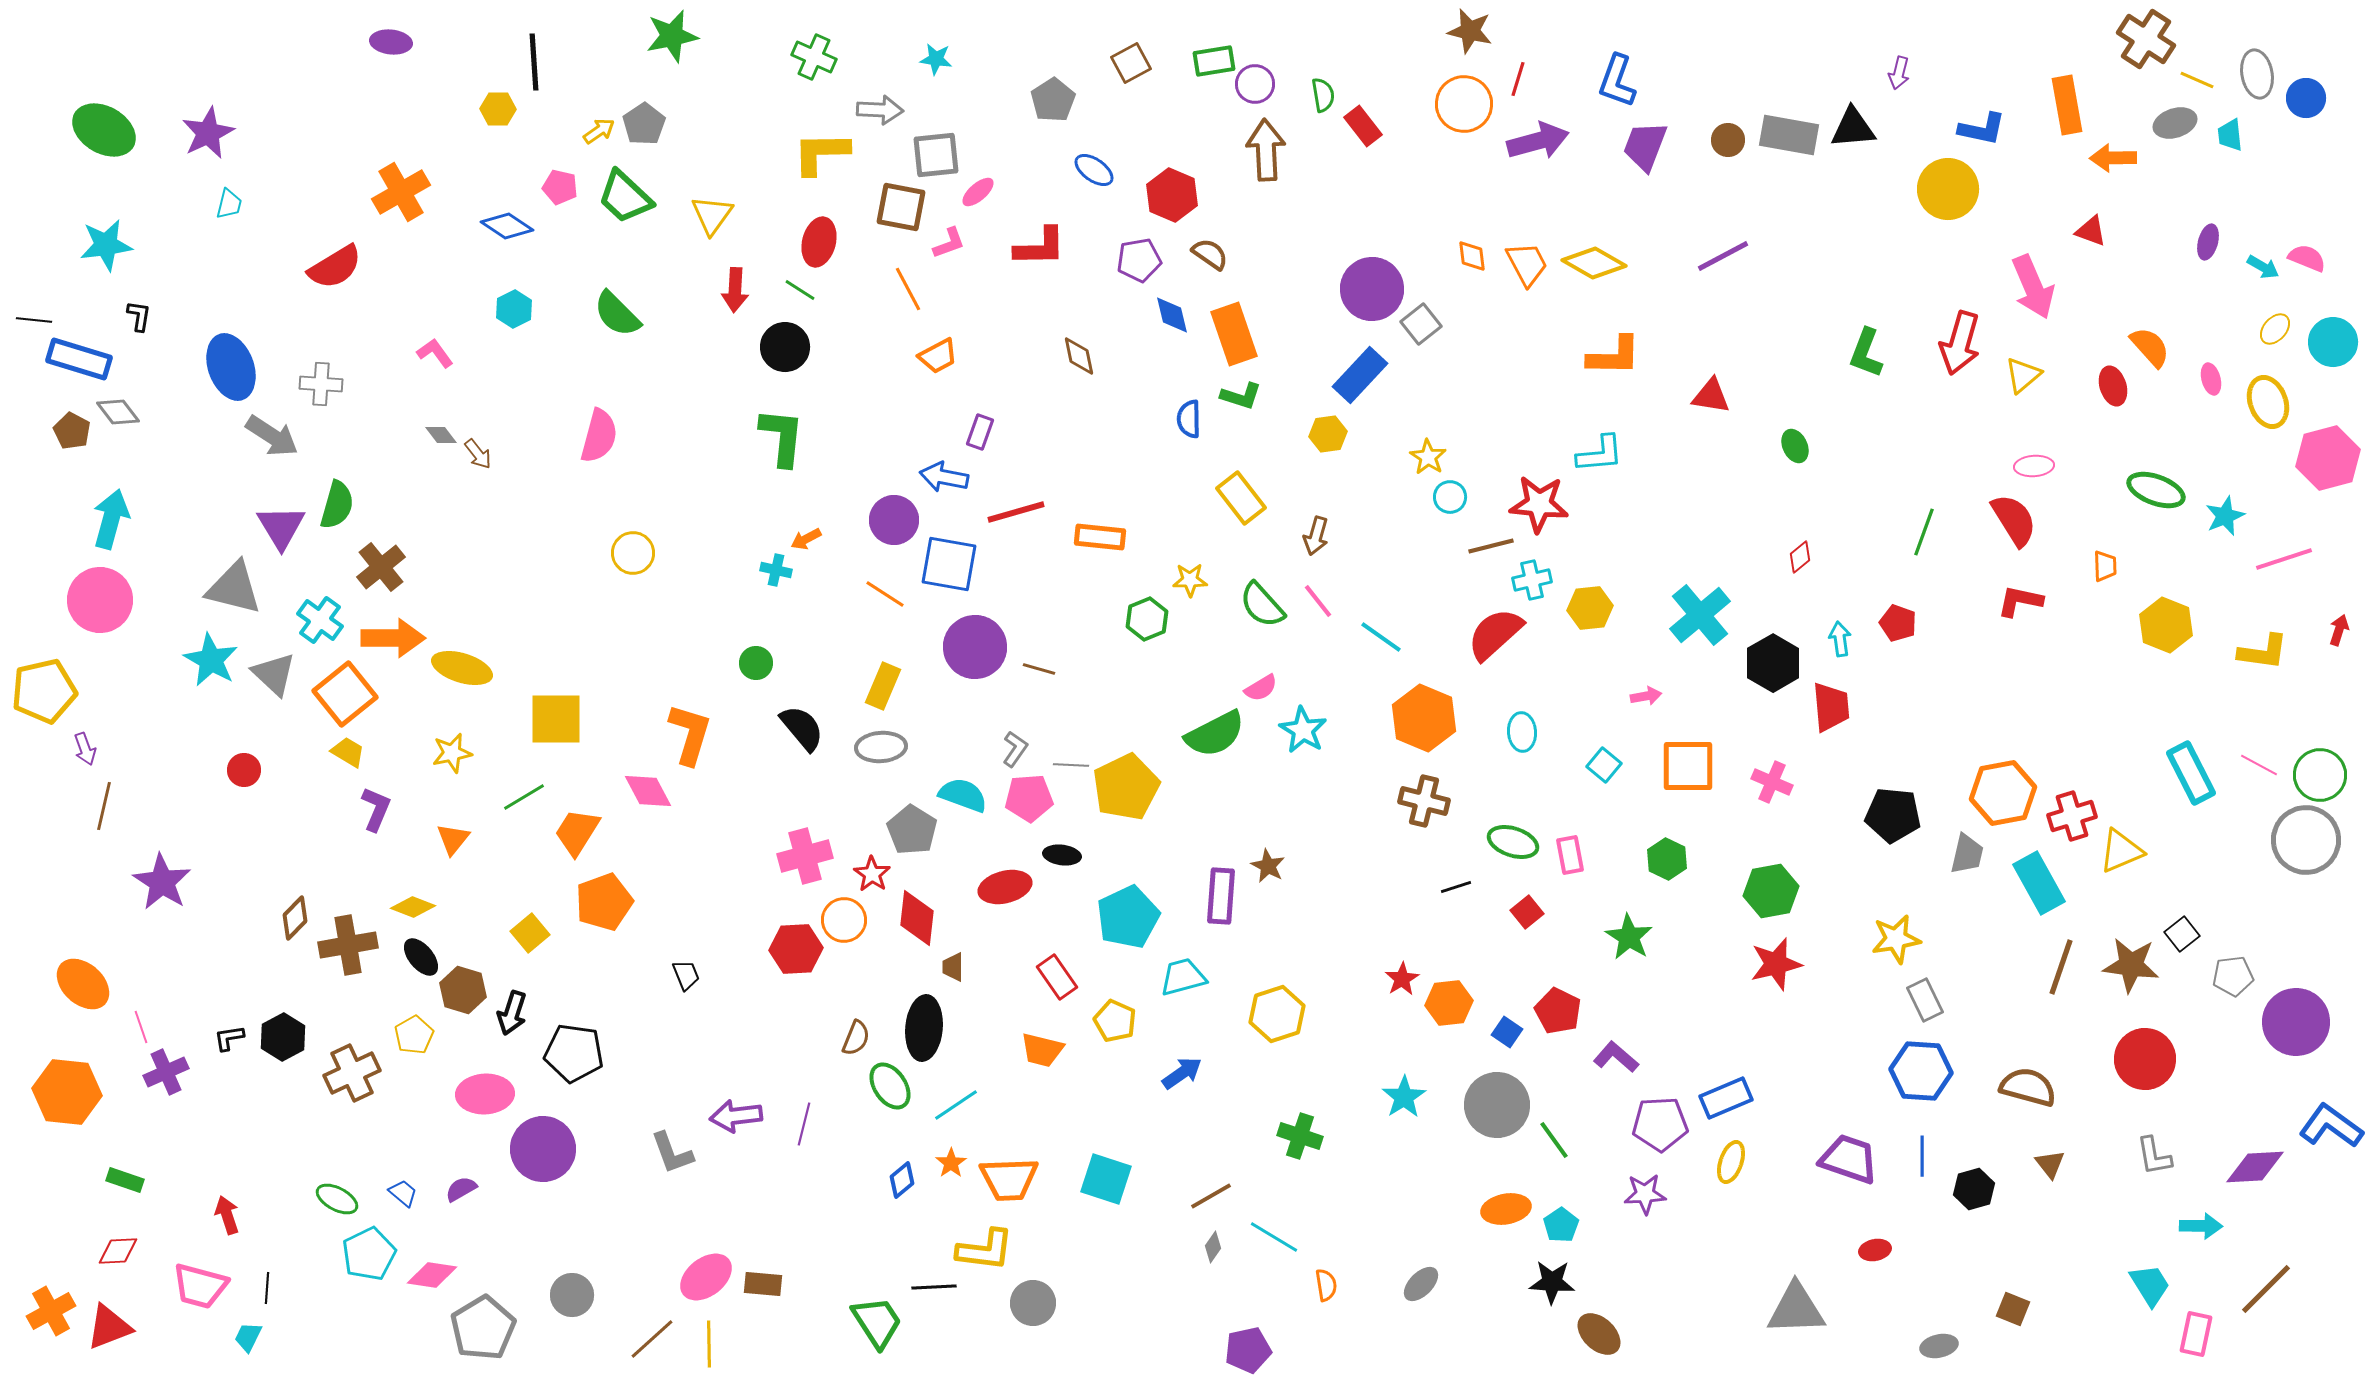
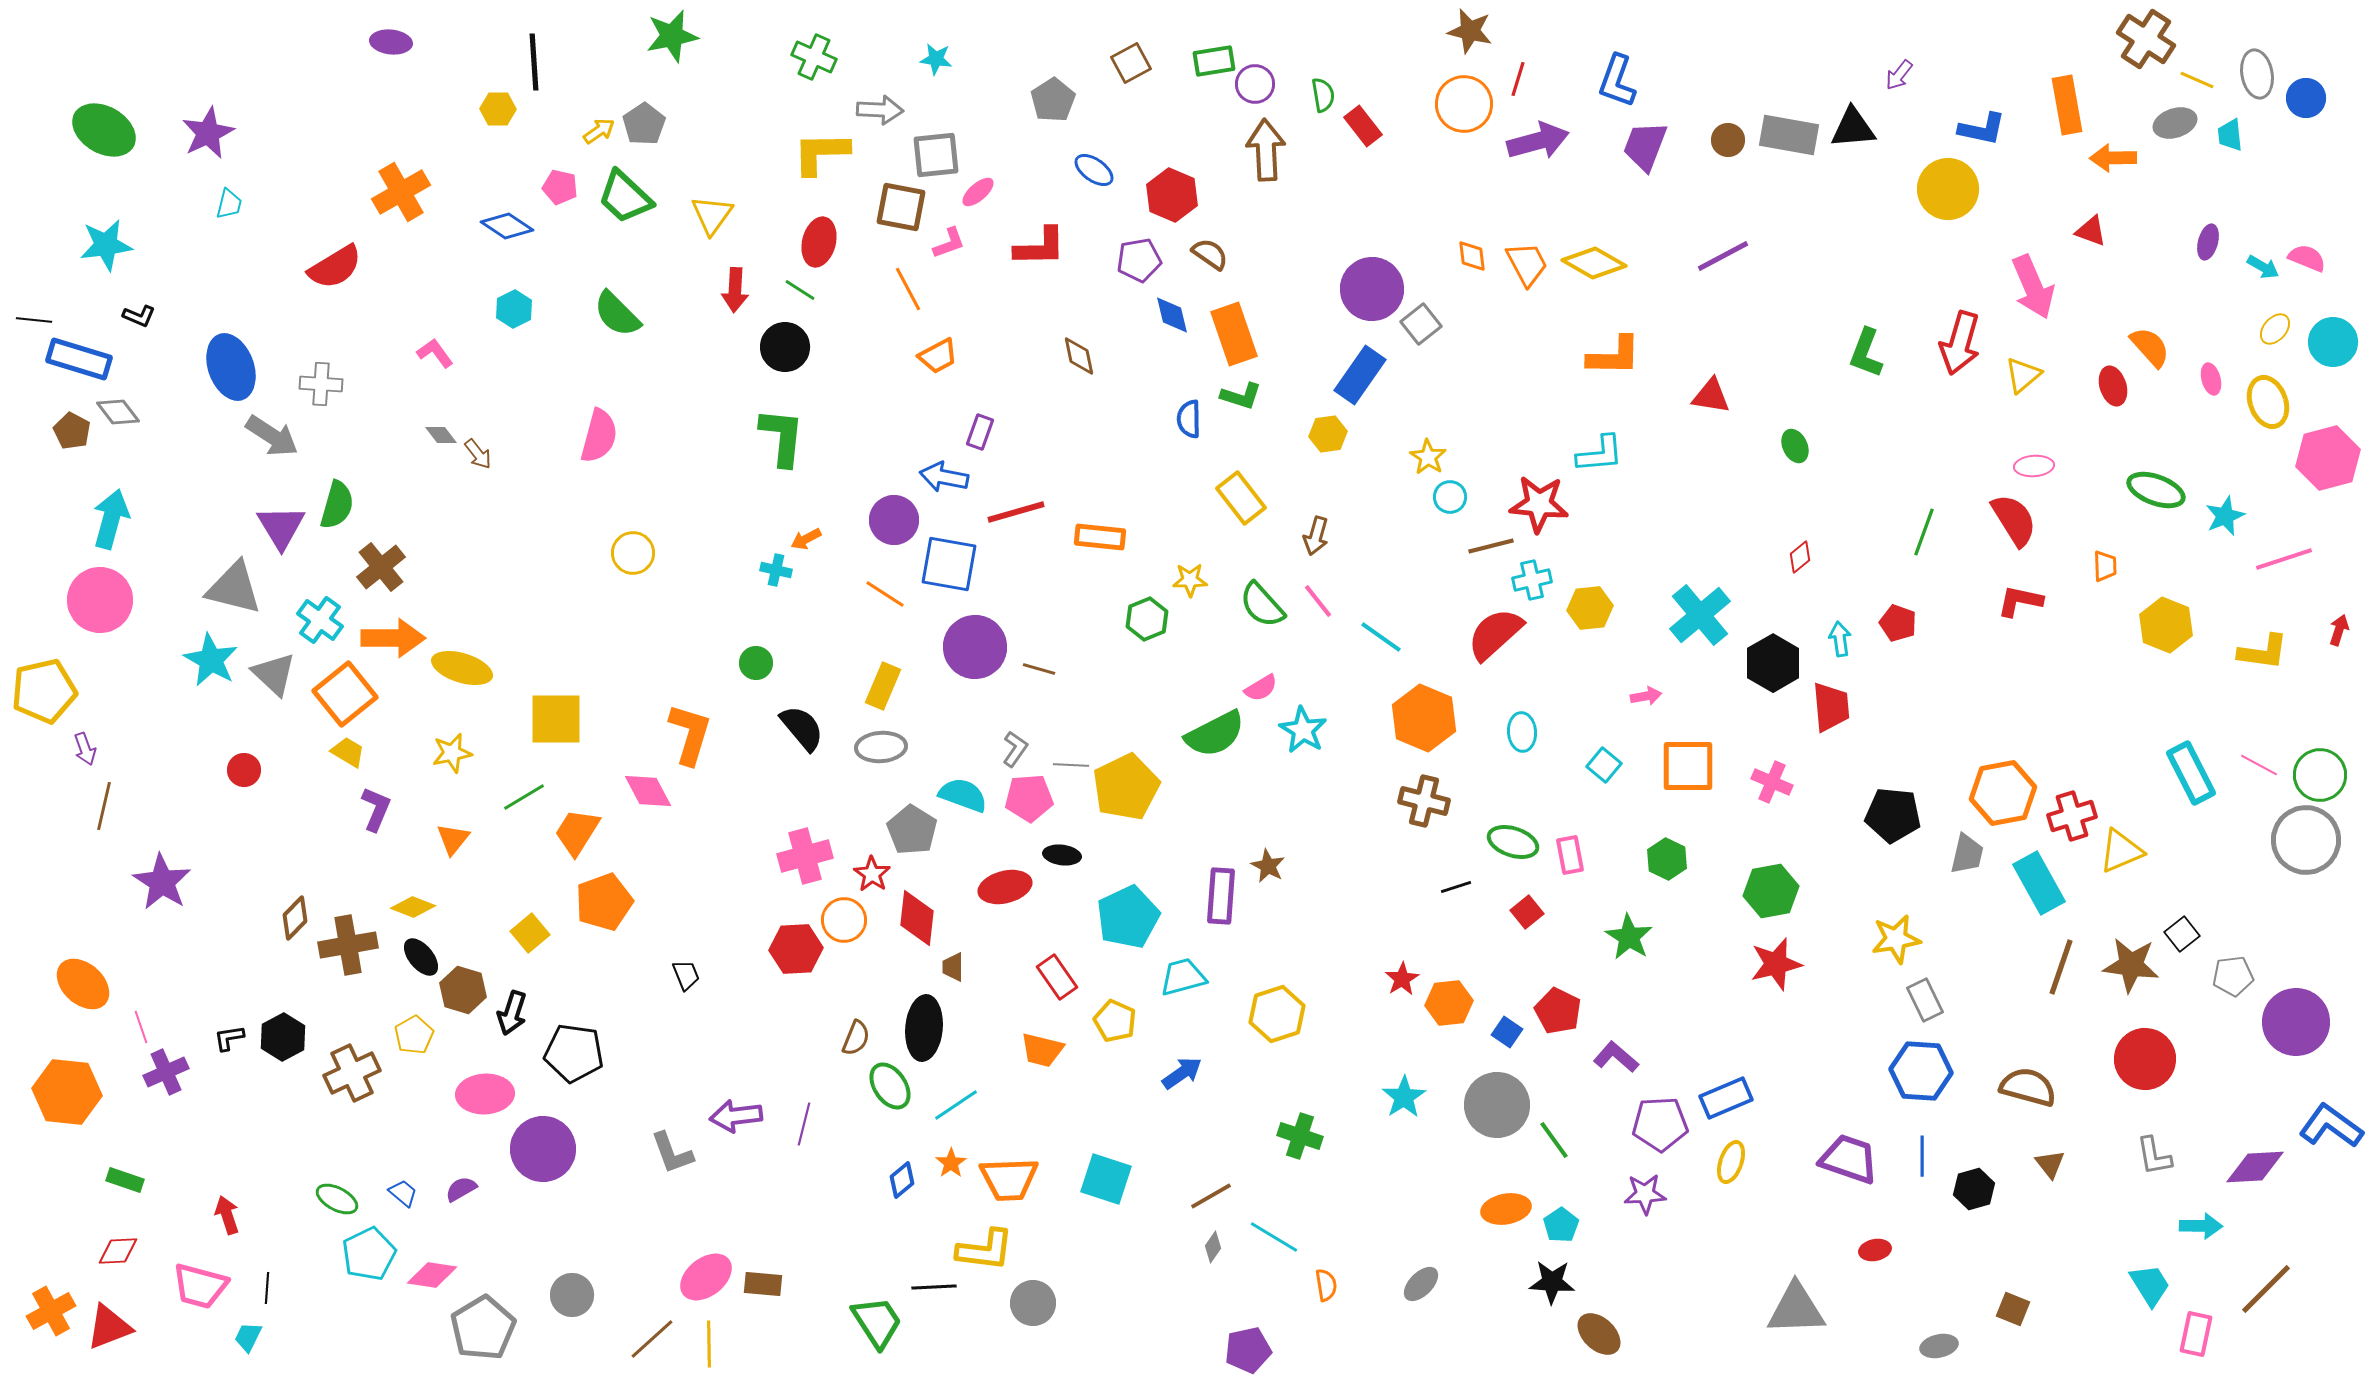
purple arrow at (1899, 73): moved 2 px down; rotated 24 degrees clockwise
black L-shape at (139, 316): rotated 104 degrees clockwise
blue rectangle at (1360, 375): rotated 8 degrees counterclockwise
